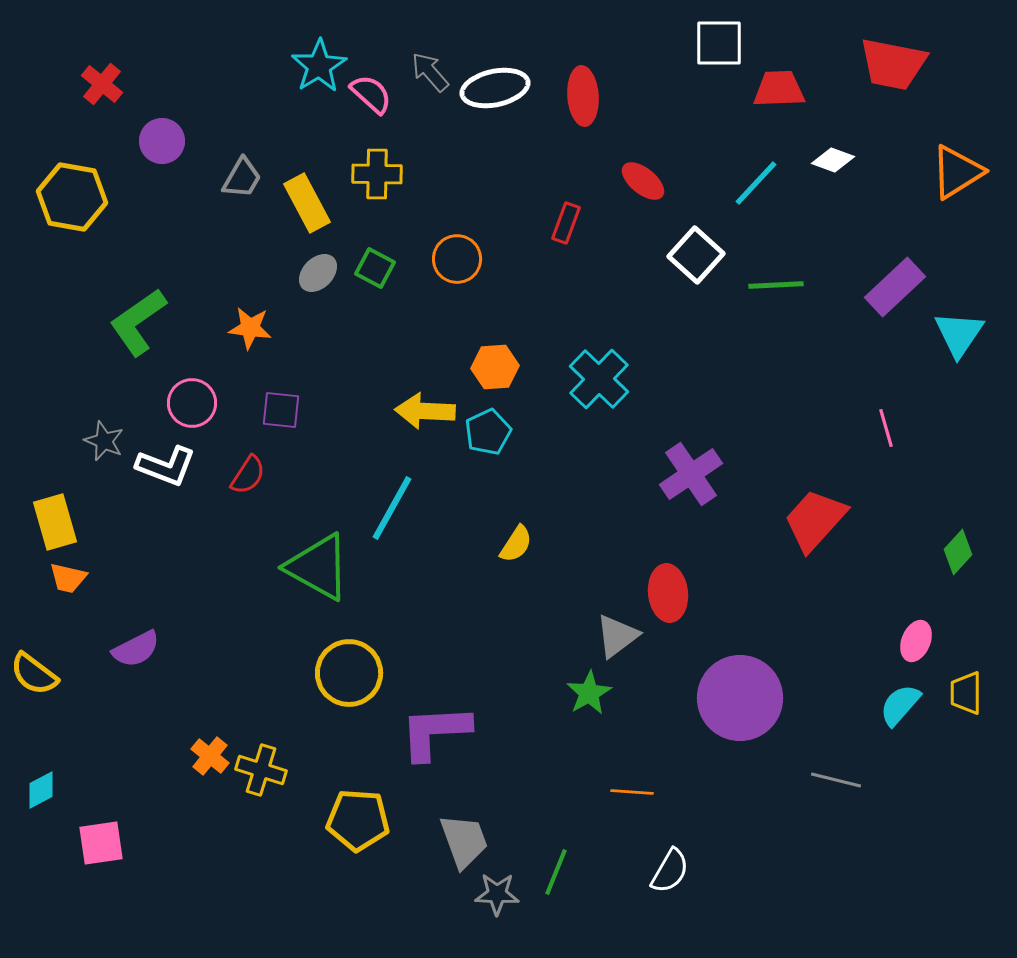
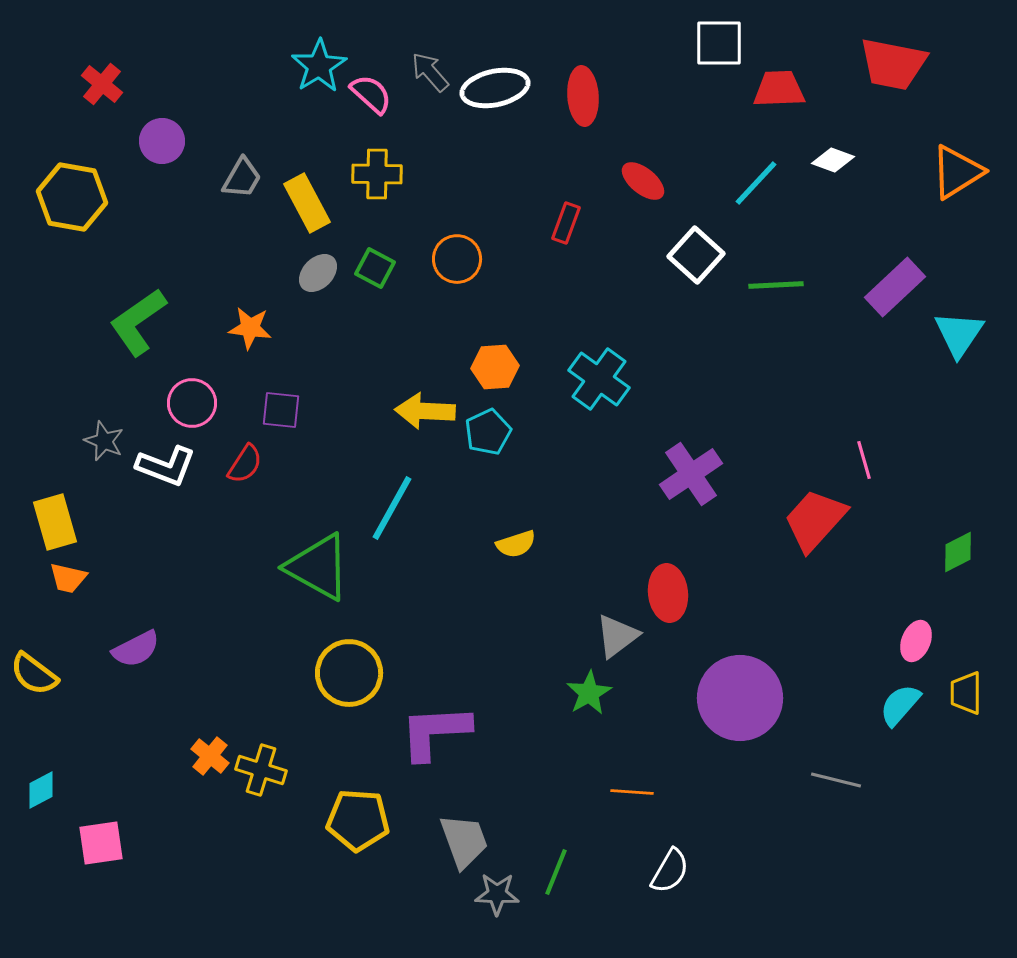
cyan cross at (599, 379): rotated 8 degrees counterclockwise
pink line at (886, 428): moved 22 px left, 32 px down
red semicircle at (248, 475): moved 3 px left, 11 px up
yellow semicircle at (516, 544): rotated 39 degrees clockwise
green diamond at (958, 552): rotated 21 degrees clockwise
